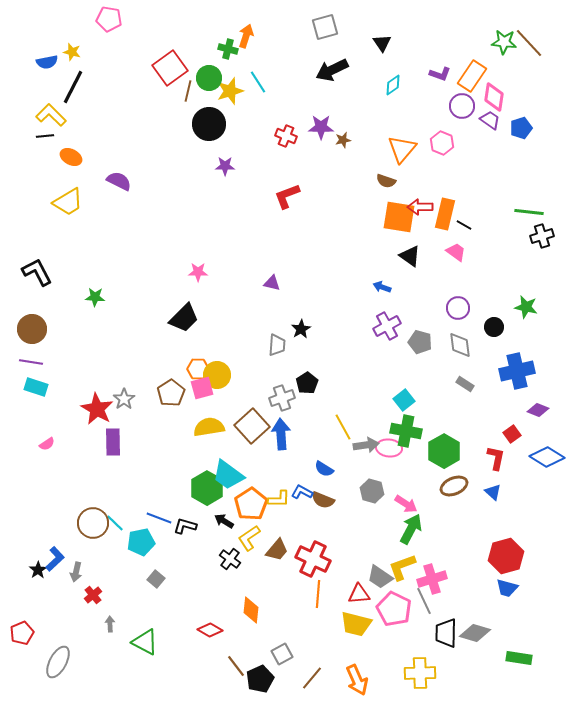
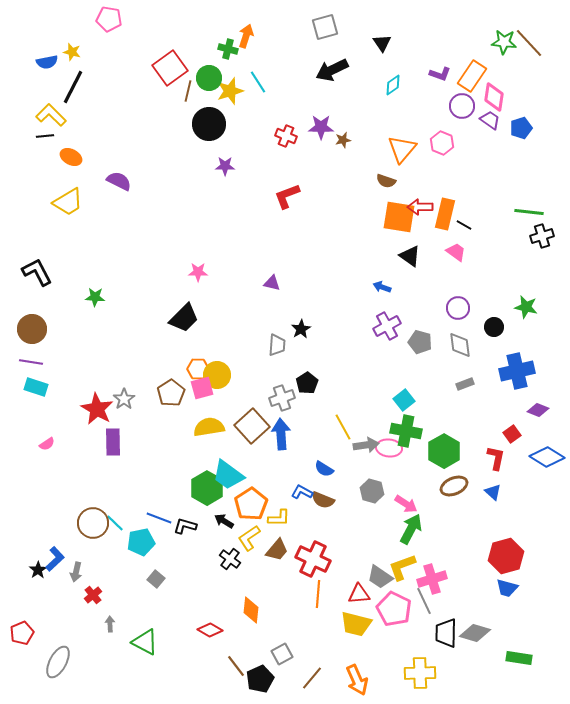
gray rectangle at (465, 384): rotated 54 degrees counterclockwise
yellow L-shape at (279, 499): moved 19 px down
